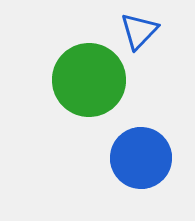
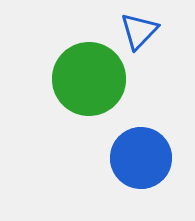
green circle: moved 1 px up
